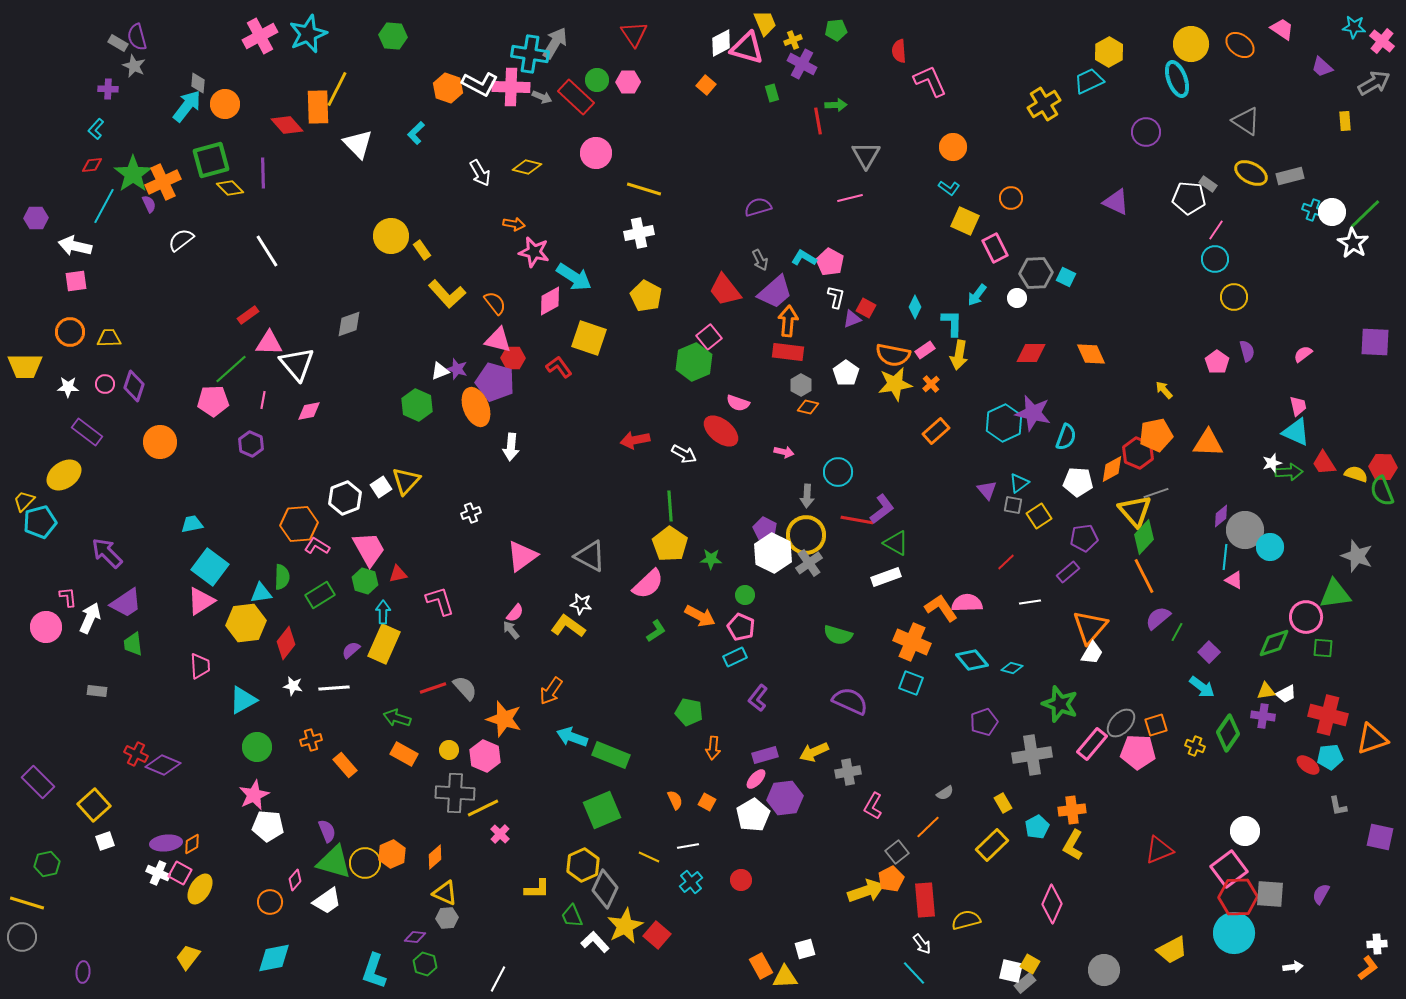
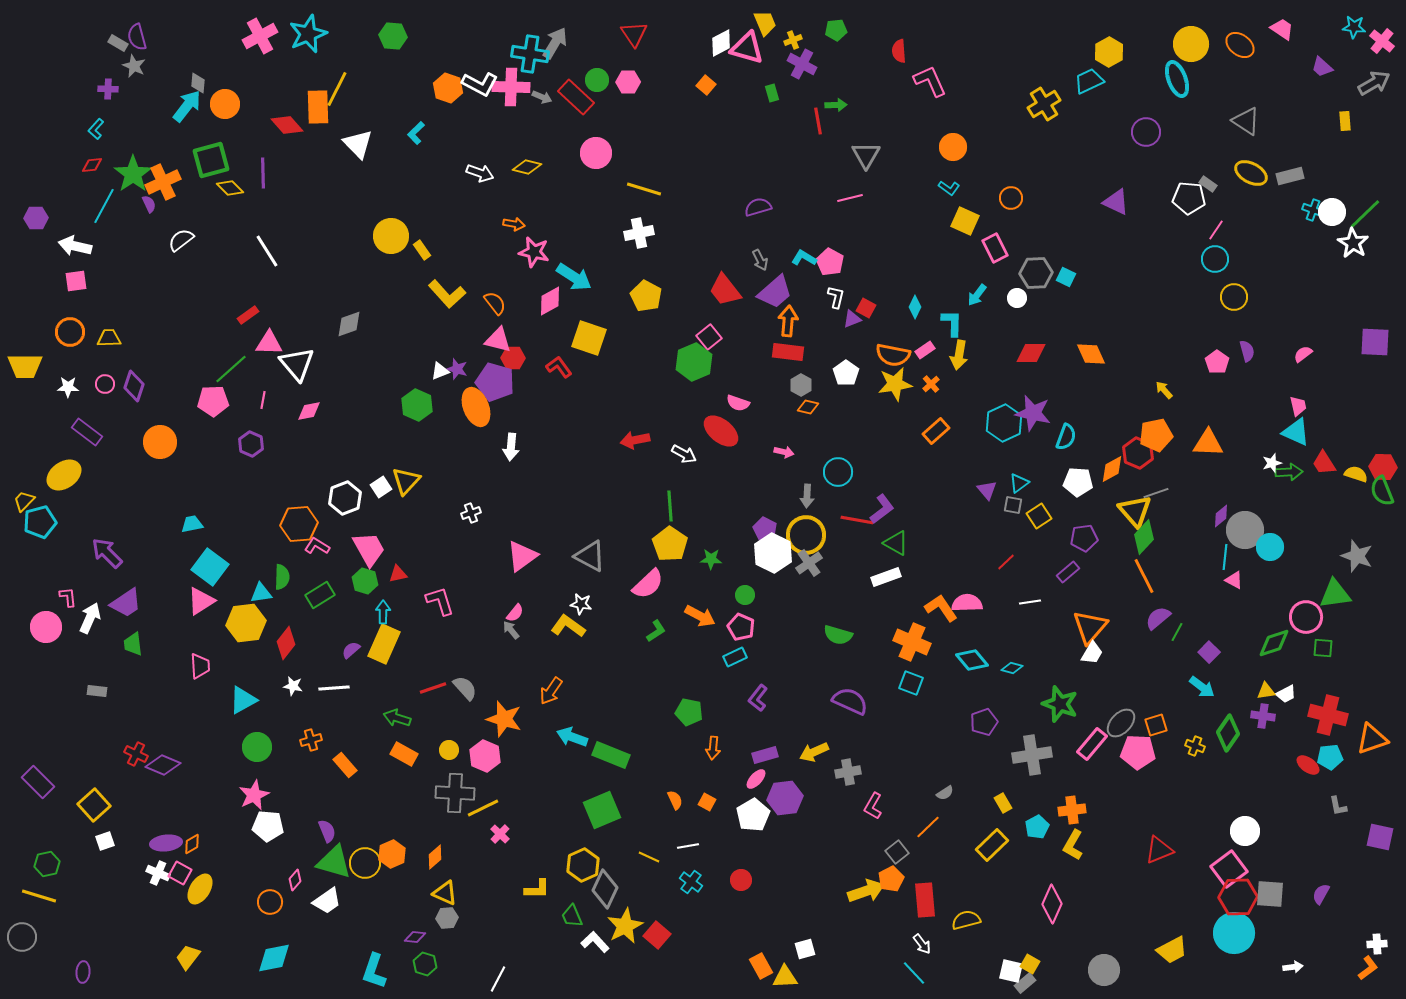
white arrow at (480, 173): rotated 40 degrees counterclockwise
cyan cross at (691, 882): rotated 15 degrees counterclockwise
yellow line at (27, 903): moved 12 px right, 7 px up
